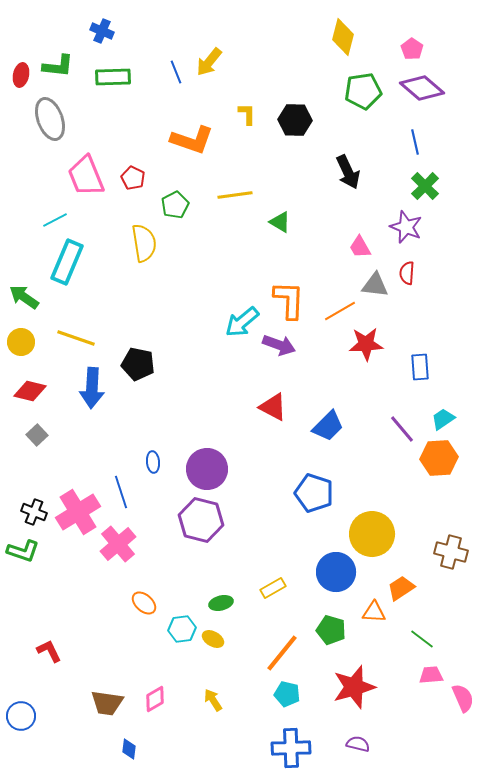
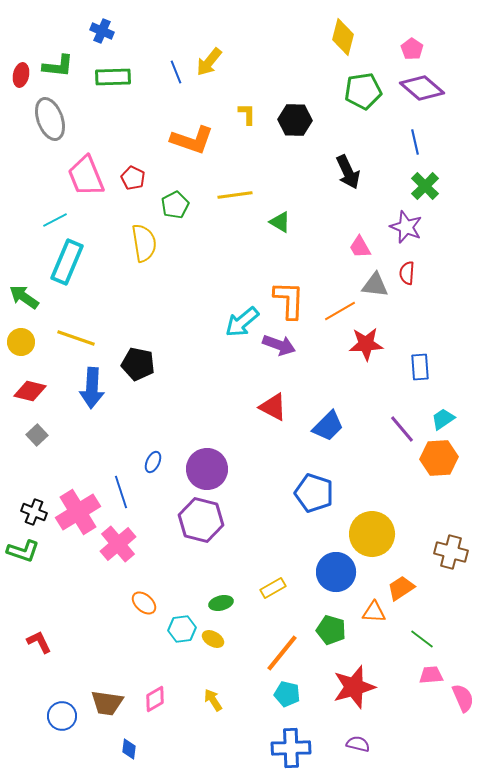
blue ellipse at (153, 462): rotated 30 degrees clockwise
red L-shape at (49, 651): moved 10 px left, 9 px up
blue circle at (21, 716): moved 41 px right
